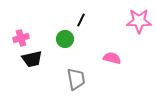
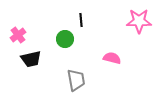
black line: rotated 32 degrees counterclockwise
pink cross: moved 3 px left, 3 px up; rotated 21 degrees counterclockwise
black trapezoid: moved 1 px left
gray trapezoid: moved 1 px down
